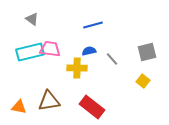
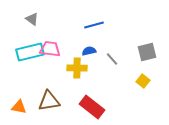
blue line: moved 1 px right
